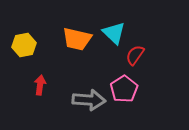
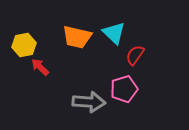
orange trapezoid: moved 2 px up
red arrow: moved 18 px up; rotated 54 degrees counterclockwise
pink pentagon: rotated 16 degrees clockwise
gray arrow: moved 2 px down
